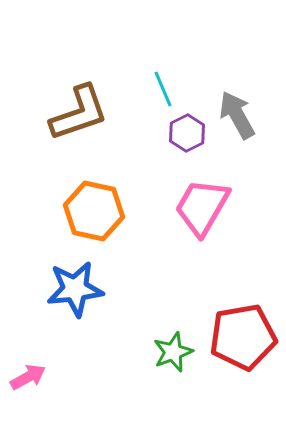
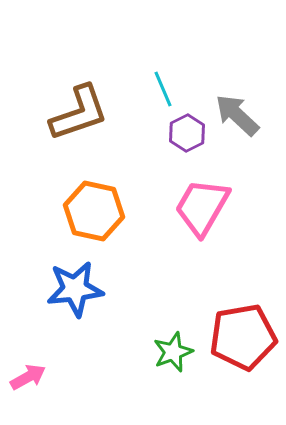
gray arrow: rotated 18 degrees counterclockwise
